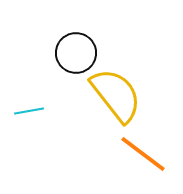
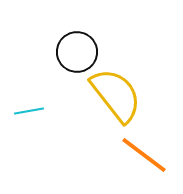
black circle: moved 1 px right, 1 px up
orange line: moved 1 px right, 1 px down
